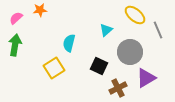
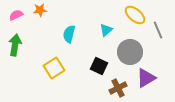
pink semicircle: moved 3 px up; rotated 16 degrees clockwise
cyan semicircle: moved 9 px up
